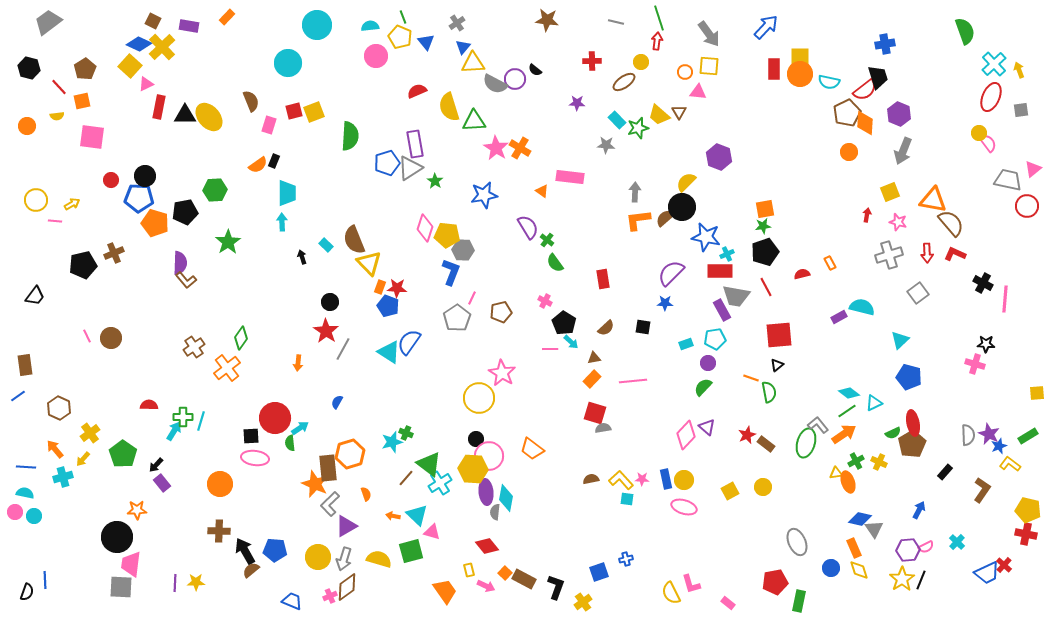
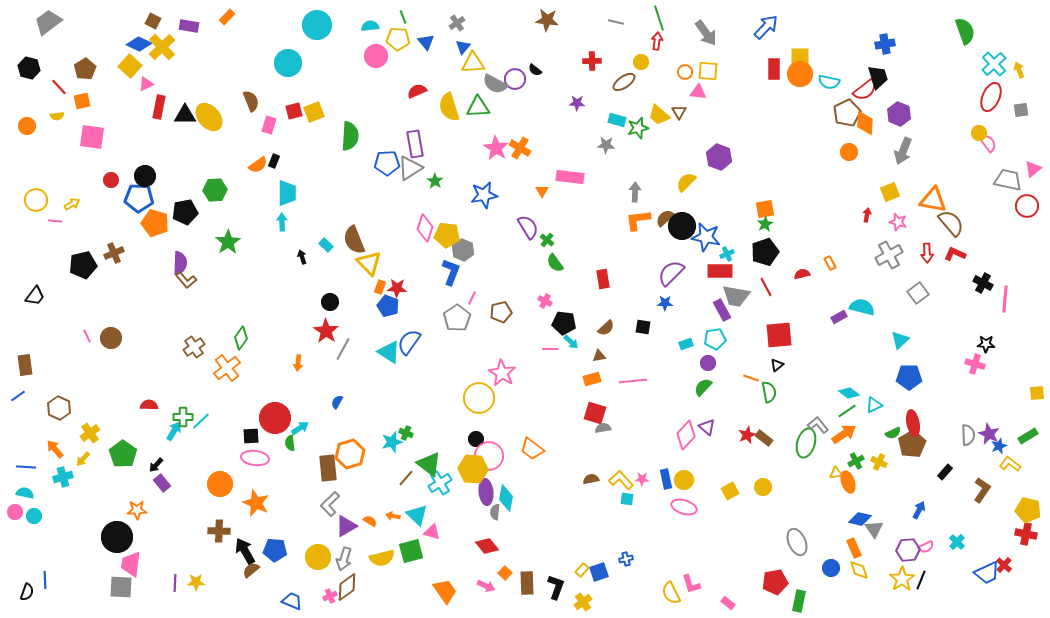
gray arrow at (709, 34): moved 3 px left, 1 px up
yellow pentagon at (400, 37): moved 2 px left, 2 px down; rotated 20 degrees counterclockwise
yellow square at (709, 66): moved 1 px left, 5 px down
cyan rectangle at (617, 120): rotated 30 degrees counterclockwise
green triangle at (474, 121): moved 4 px right, 14 px up
blue pentagon at (387, 163): rotated 15 degrees clockwise
orange triangle at (542, 191): rotated 24 degrees clockwise
black circle at (682, 207): moved 19 px down
green star at (763, 226): moved 2 px right, 2 px up; rotated 21 degrees counterclockwise
gray hexagon at (463, 250): rotated 20 degrees clockwise
gray cross at (889, 255): rotated 12 degrees counterclockwise
black pentagon at (564, 323): rotated 25 degrees counterclockwise
brown triangle at (594, 358): moved 5 px right, 2 px up
blue pentagon at (909, 377): rotated 15 degrees counterclockwise
orange rectangle at (592, 379): rotated 30 degrees clockwise
cyan triangle at (874, 403): moved 2 px down
cyan line at (201, 421): rotated 30 degrees clockwise
brown rectangle at (766, 444): moved 2 px left, 6 px up
orange star at (315, 484): moved 59 px left, 19 px down
orange semicircle at (366, 494): moved 4 px right, 27 px down; rotated 40 degrees counterclockwise
yellow semicircle at (379, 559): moved 3 px right, 1 px up; rotated 150 degrees clockwise
yellow rectangle at (469, 570): moved 113 px right; rotated 56 degrees clockwise
brown rectangle at (524, 579): moved 3 px right, 4 px down; rotated 60 degrees clockwise
